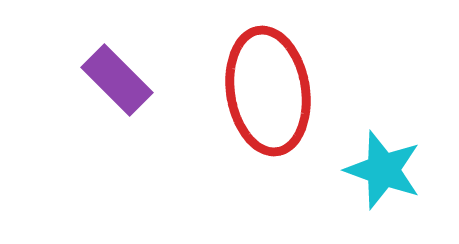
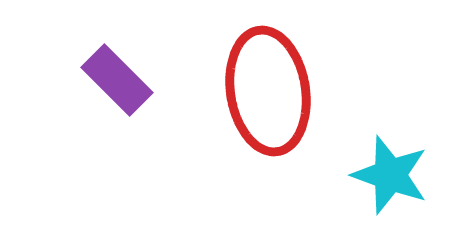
cyan star: moved 7 px right, 5 px down
